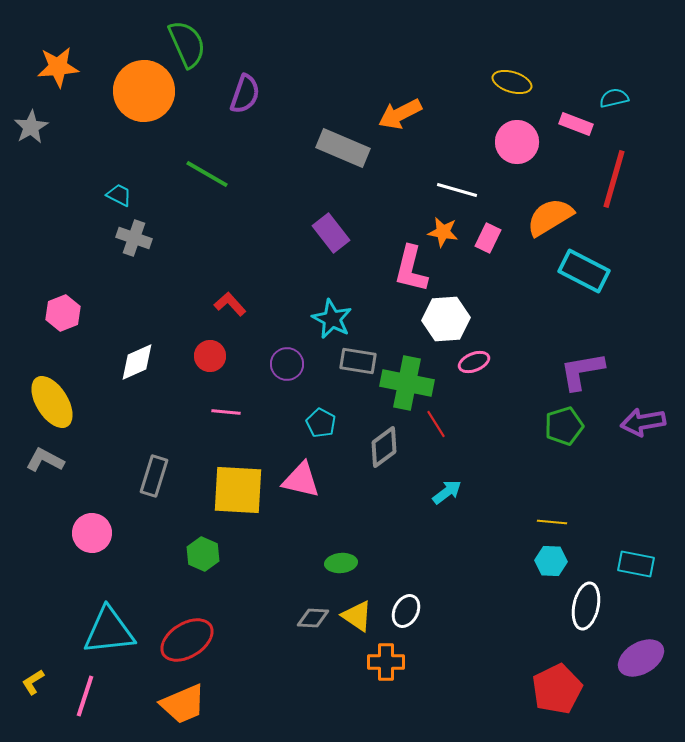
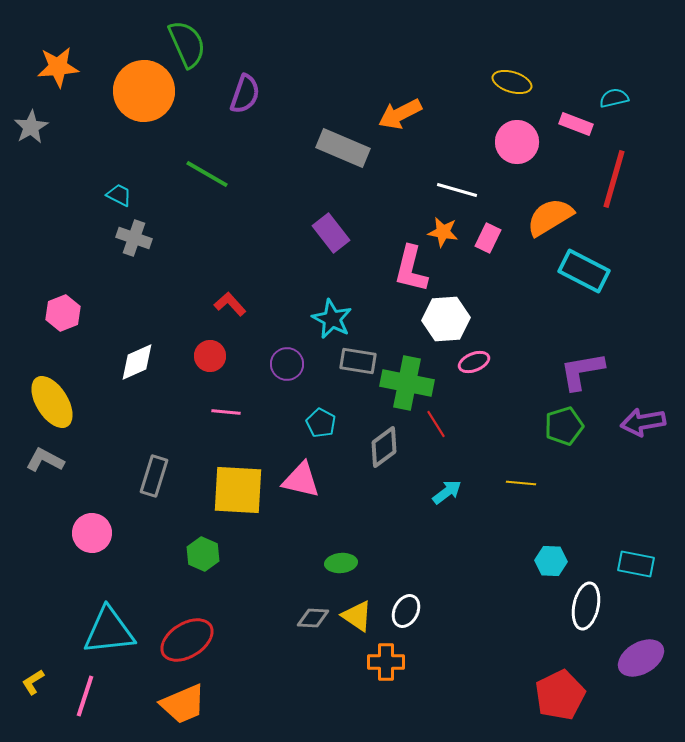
yellow line at (552, 522): moved 31 px left, 39 px up
red pentagon at (557, 689): moved 3 px right, 6 px down
